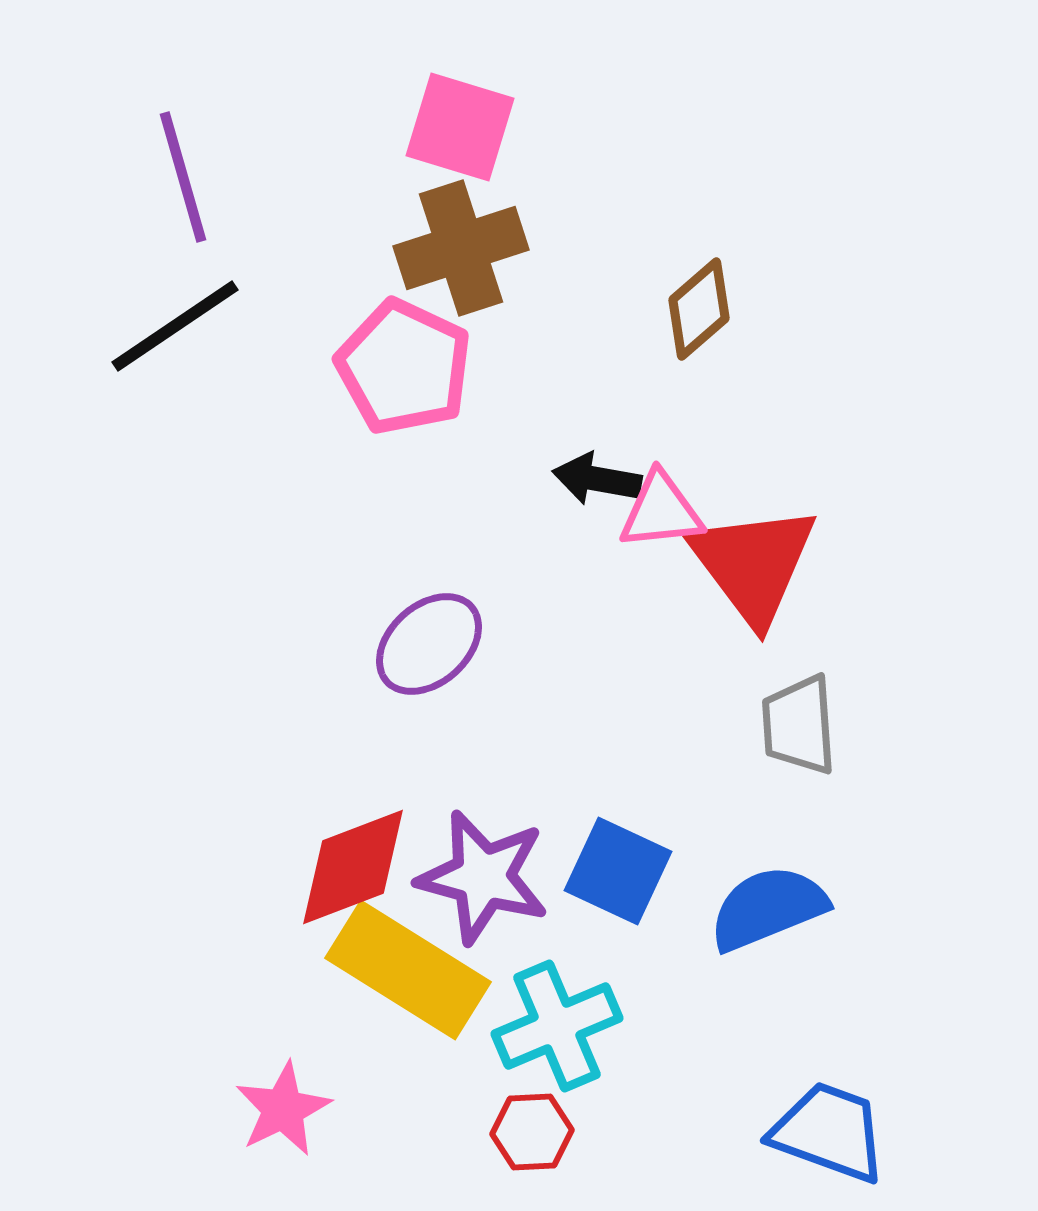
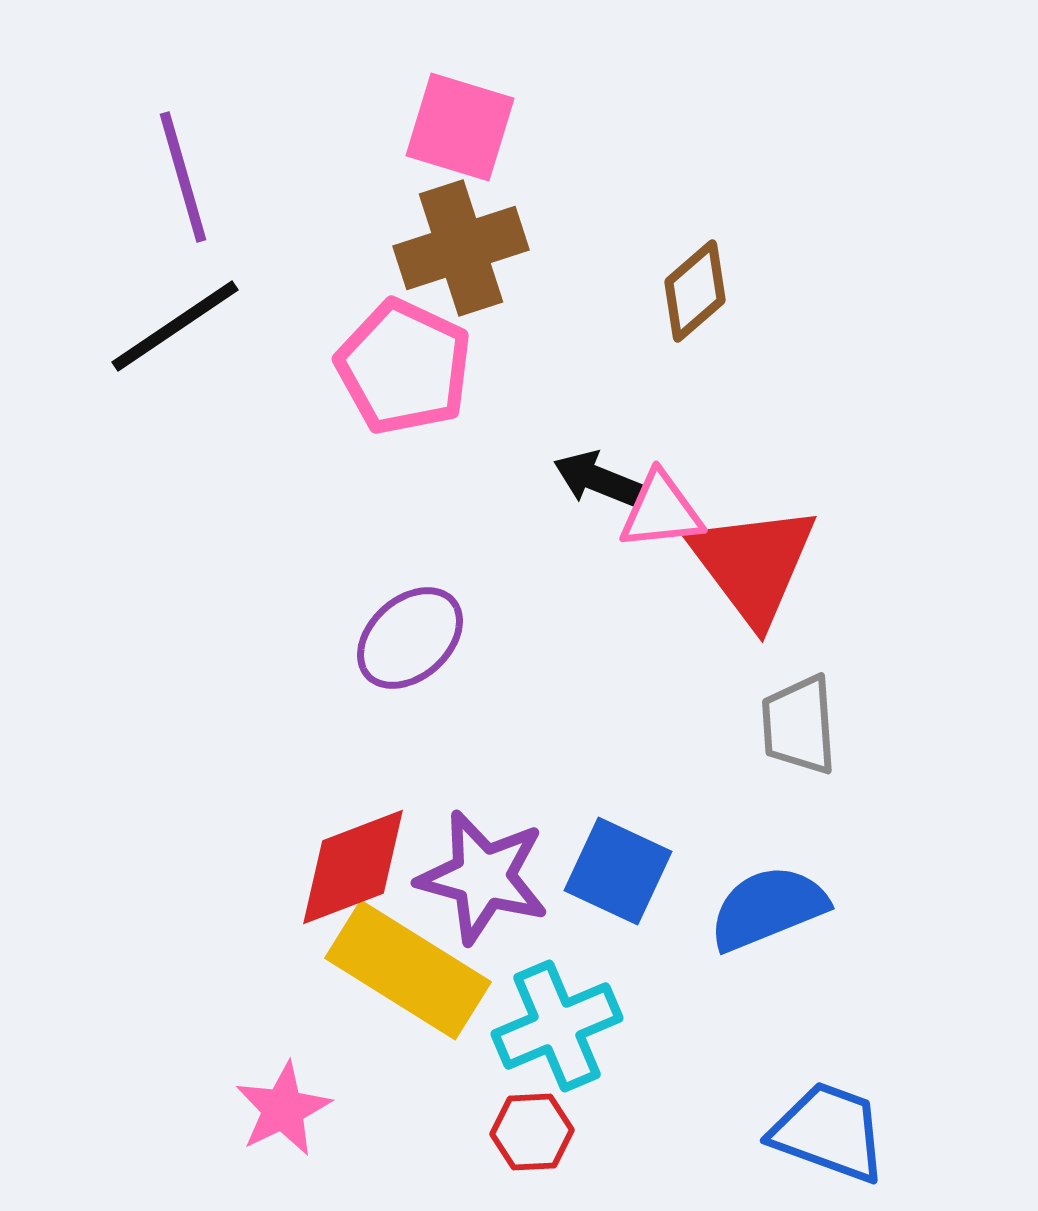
brown diamond: moved 4 px left, 18 px up
black arrow: rotated 12 degrees clockwise
purple ellipse: moved 19 px left, 6 px up
